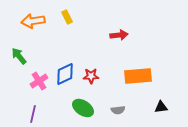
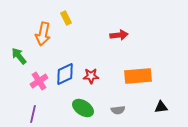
yellow rectangle: moved 1 px left, 1 px down
orange arrow: moved 10 px right, 13 px down; rotated 70 degrees counterclockwise
